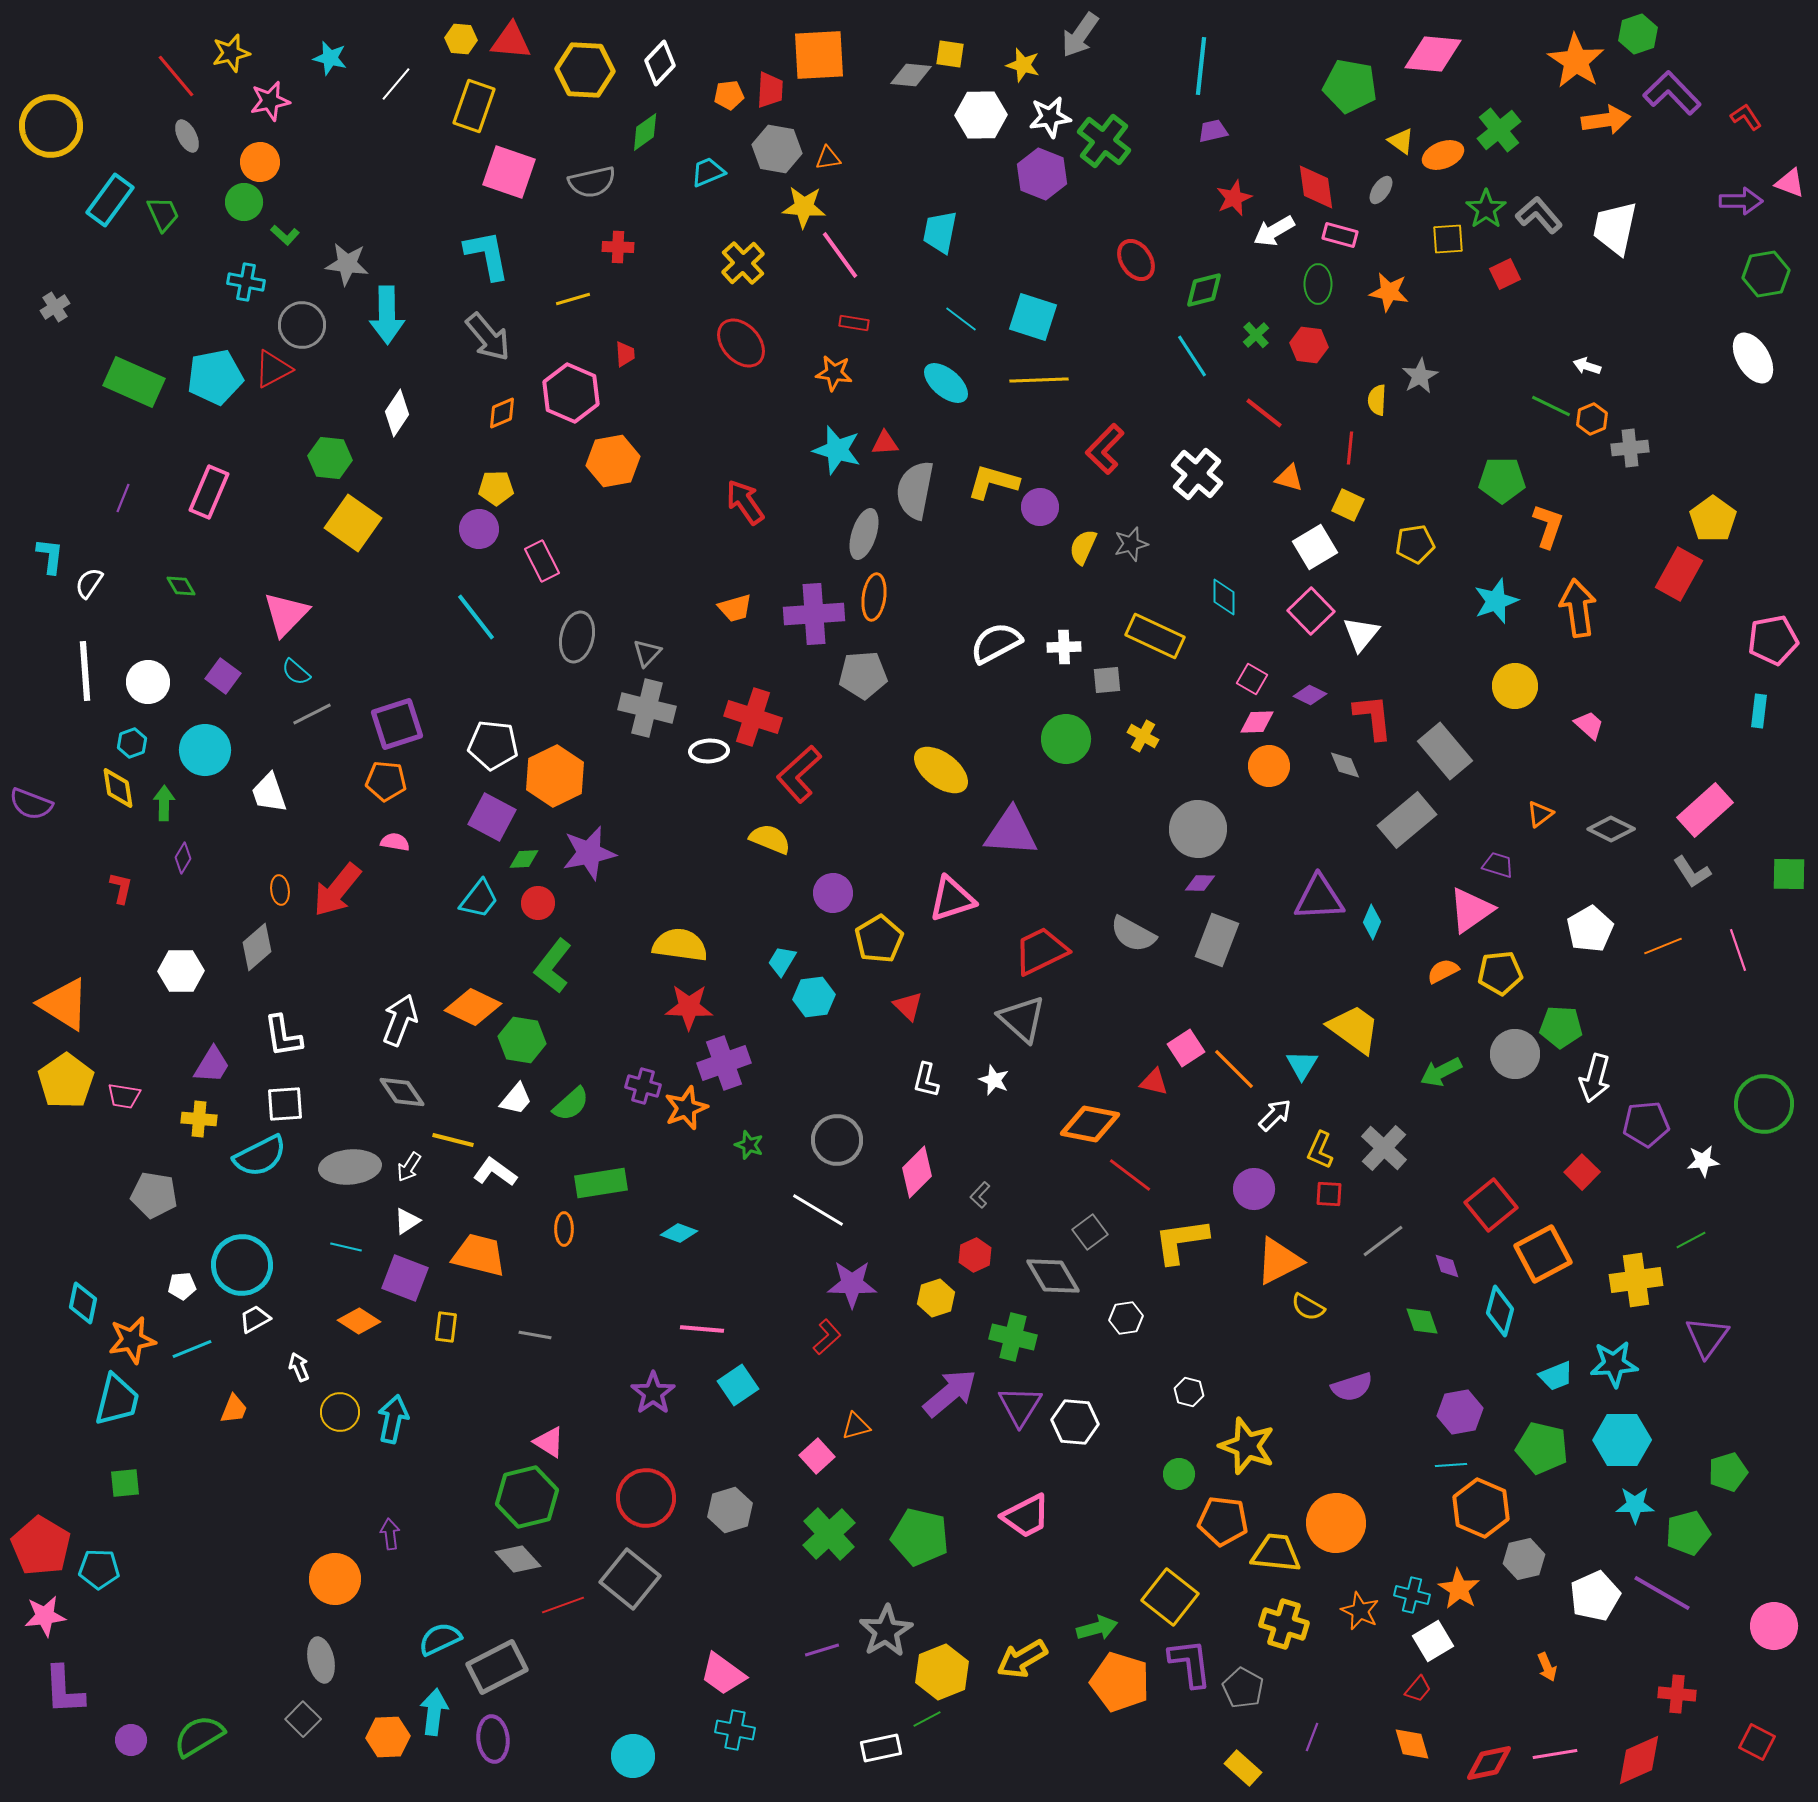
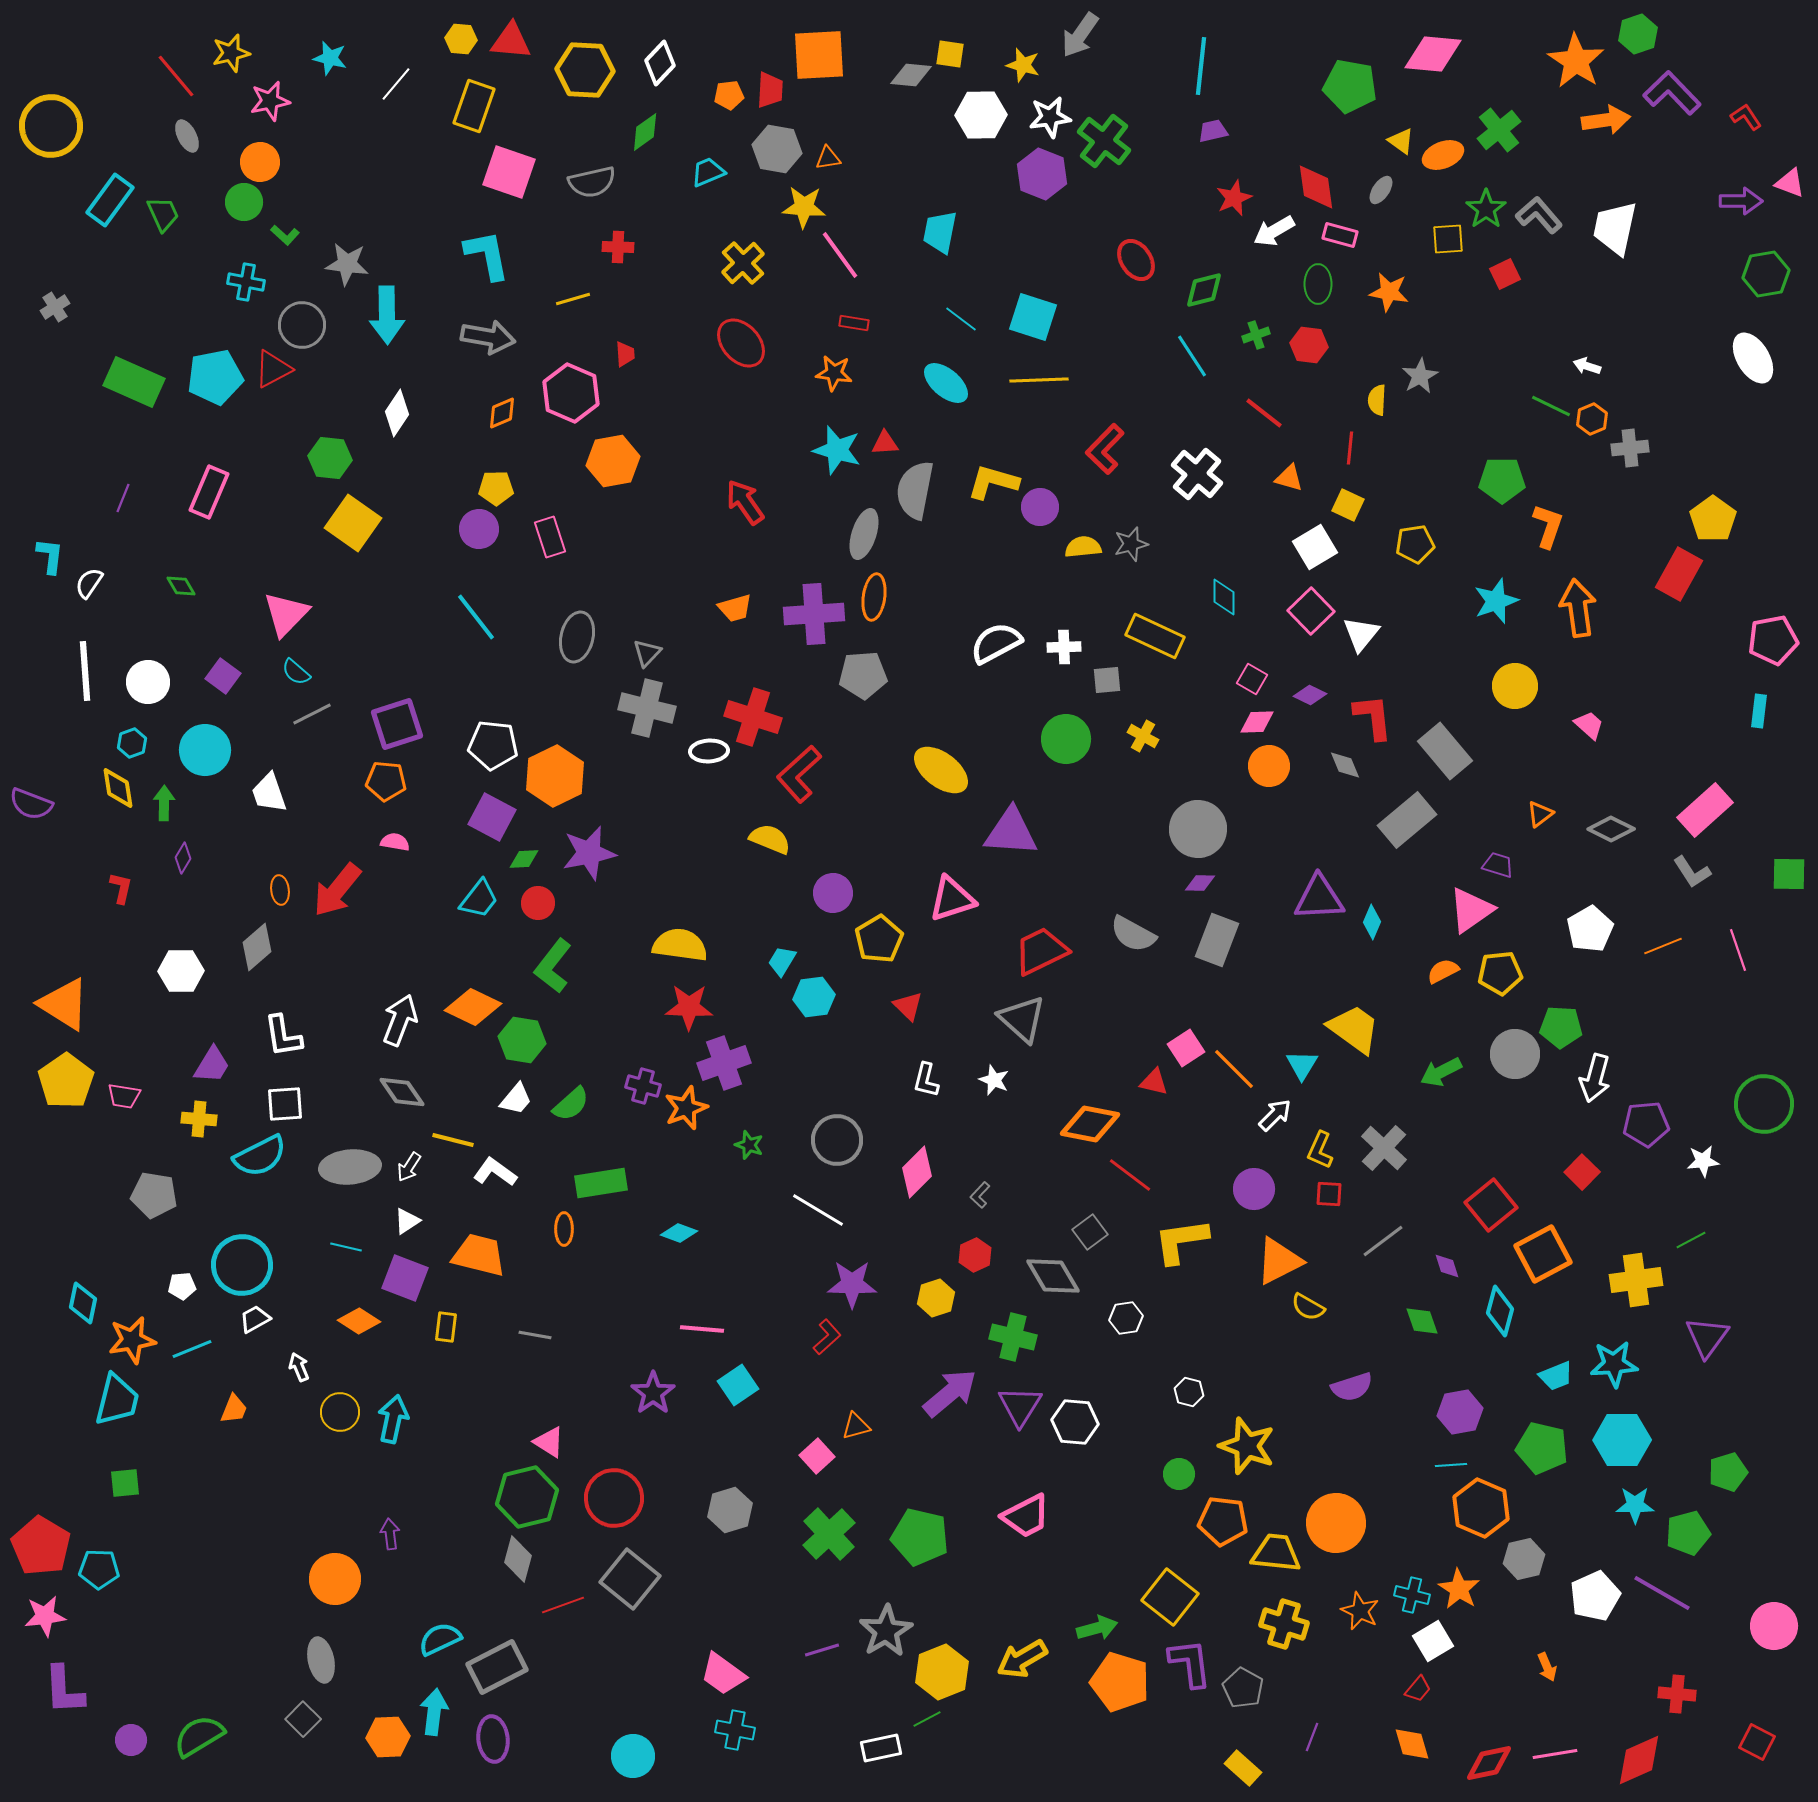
green cross at (1256, 335): rotated 24 degrees clockwise
gray arrow at (488, 337): rotated 40 degrees counterclockwise
yellow semicircle at (1083, 547): rotated 60 degrees clockwise
pink rectangle at (542, 561): moved 8 px right, 24 px up; rotated 9 degrees clockwise
red circle at (646, 1498): moved 32 px left
gray diamond at (518, 1559): rotated 57 degrees clockwise
